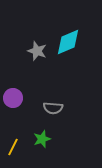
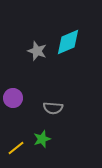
yellow line: moved 3 px right, 1 px down; rotated 24 degrees clockwise
